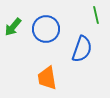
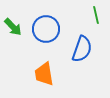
green arrow: rotated 84 degrees counterclockwise
orange trapezoid: moved 3 px left, 4 px up
